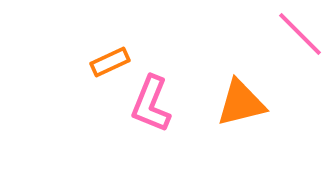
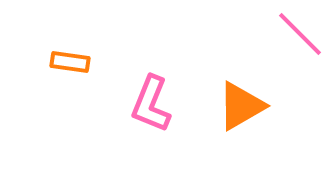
orange rectangle: moved 40 px left; rotated 33 degrees clockwise
orange triangle: moved 3 px down; rotated 16 degrees counterclockwise
